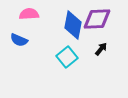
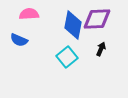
black arrow: rotated 16 degrees counterclockwise
